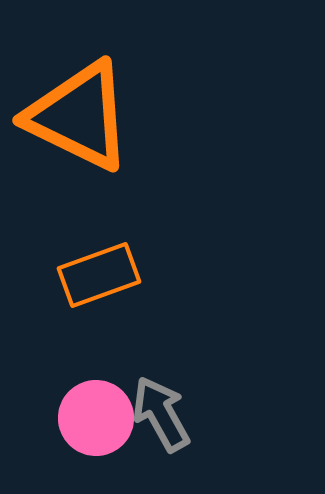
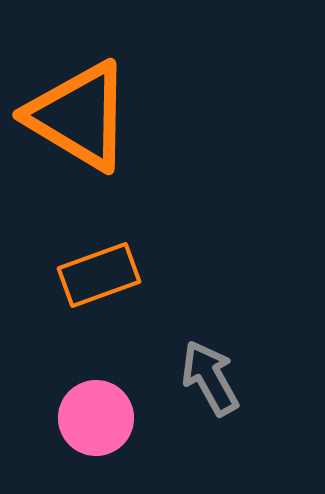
orange triangle: rotated 5 degrees clockwise
gray arrow: moved 49 px right, 36 px up
